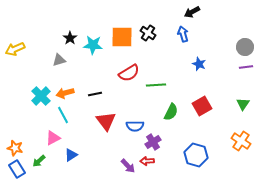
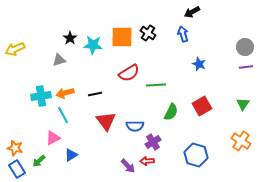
cyan cross: rotated 36 degrees clockwise
